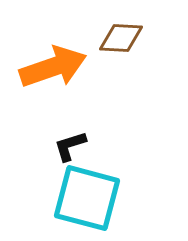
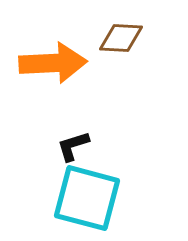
orange arrow: moved 4 px up; rotated 16 degrees clockwise
black L-shape: moved 3 px right
